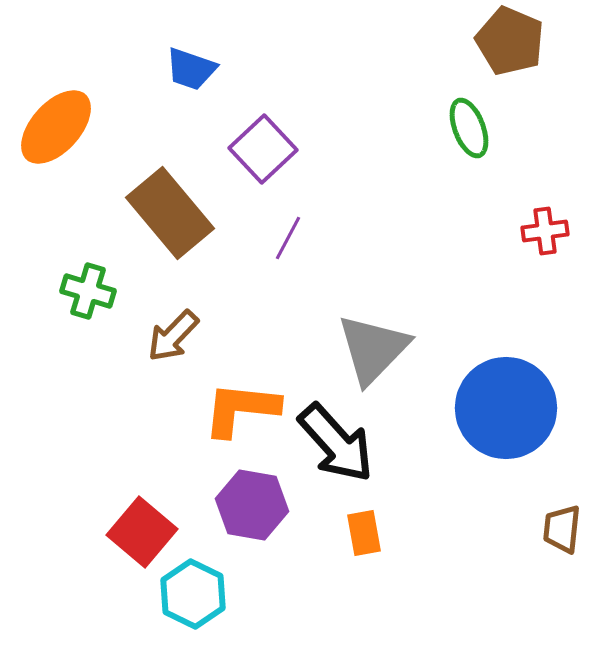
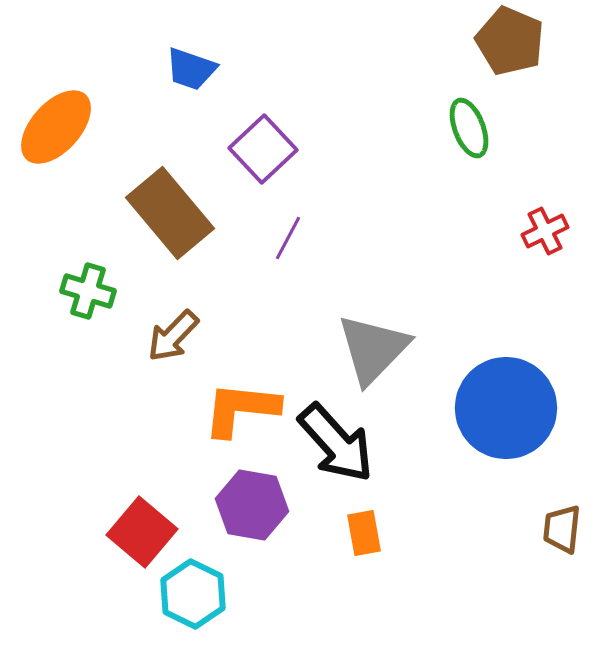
red cross: rotated 18 degrees counterclockwise
